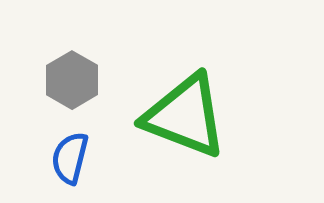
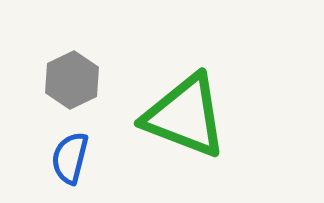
gray hexagon: rotated 4 degrees clockwise
